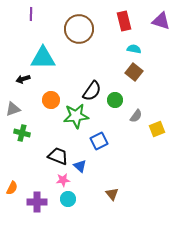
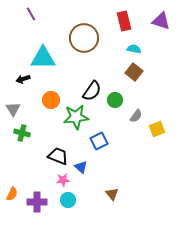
purple line: rotated 32 degrees counterclockwise
brown circle: moved 5 px right, 9 px down
gray triangle: rotated 42 degrees counterclockwise
green star: moved 1 px down
blue triangle: moved 1 px right, 1 px down
orange semicircle: moved 6 px down
cyan circle: moved 1 px down
